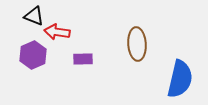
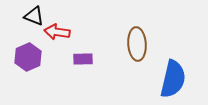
purple hexagon: moved 5 px left, 2 px down
blue semicircle: moved 7 px left
